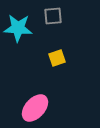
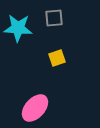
gray square: moved 1 px right, 2 px down
